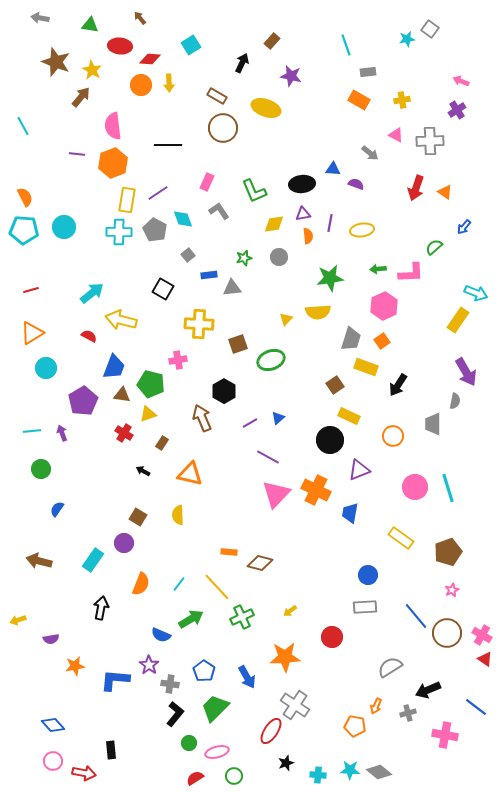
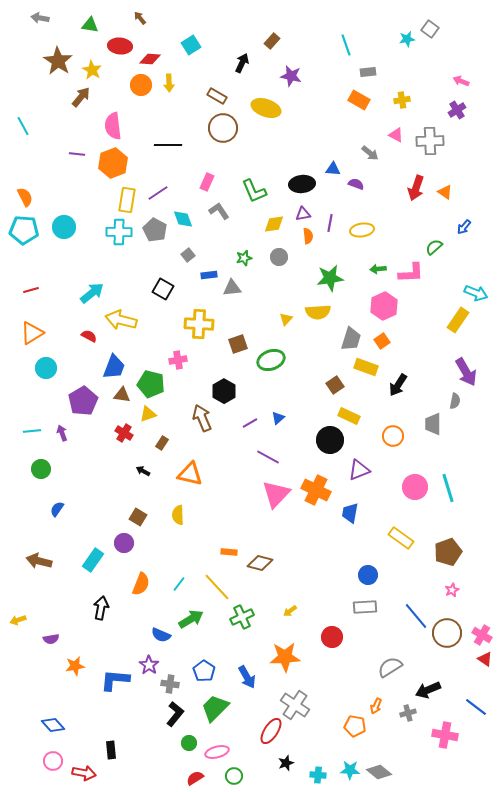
brown star at (56, 62): moved 2 px right, 1 px up; rotated 12 degrees clockwise
